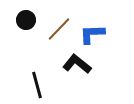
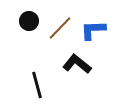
black circle: moved 3 px right, 1 px down
brown line: moved 1 px right, 1 px up
blue L-shape: moved 1 px right, 4 px up
